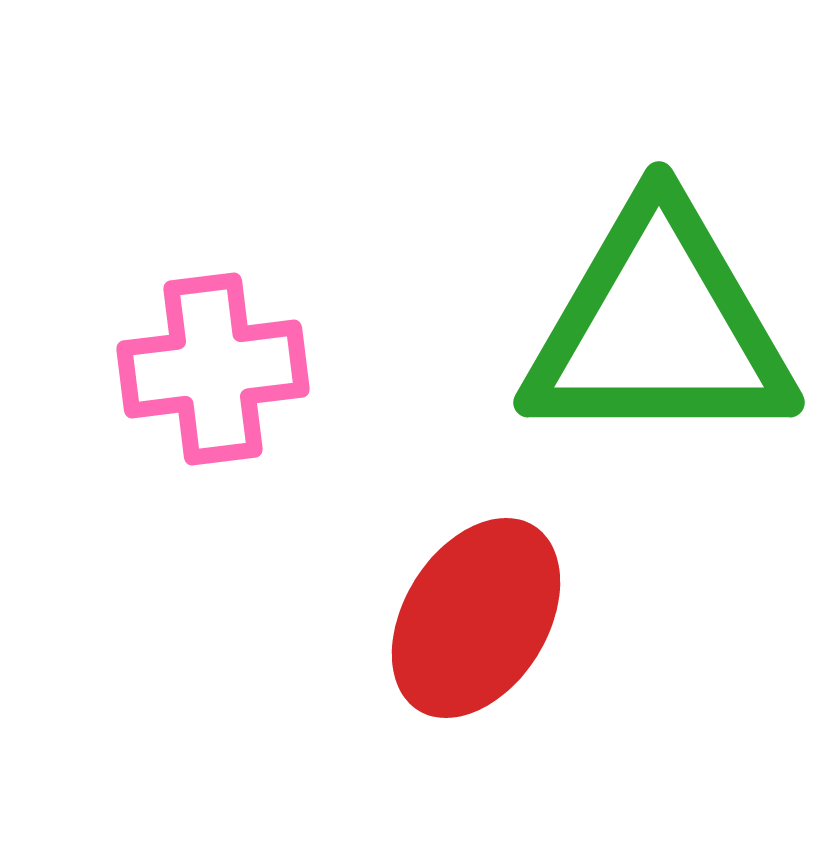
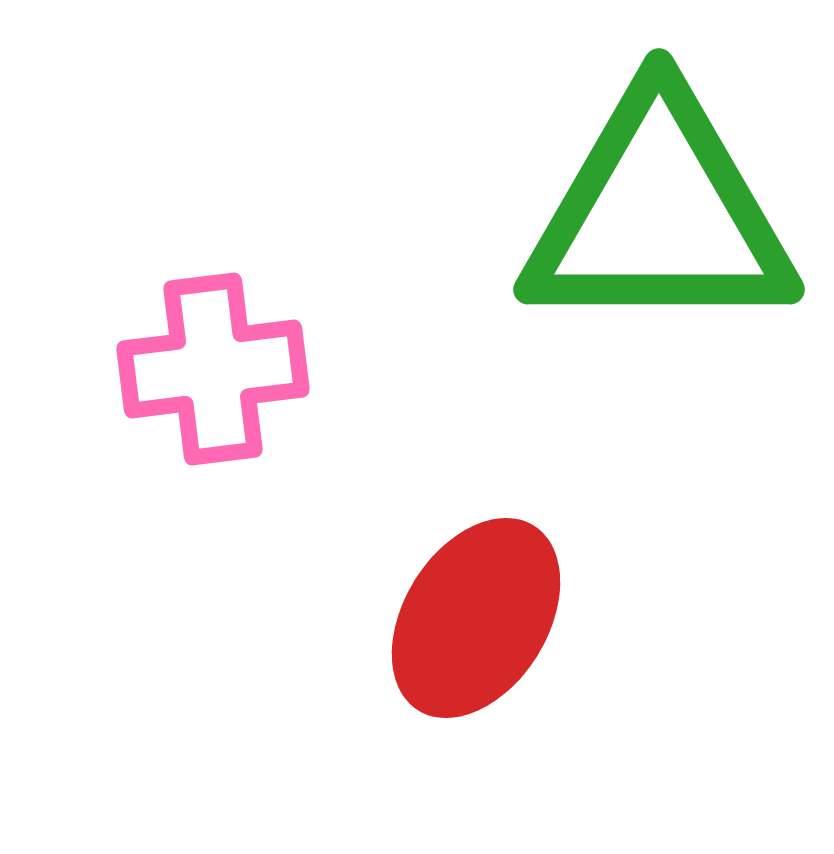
green triangle: moved 113 px up
